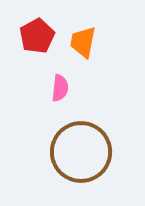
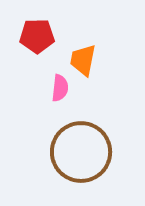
red pentagon: rotated 28 degrees clockwise
orange trapezoid: moved 18 px down
